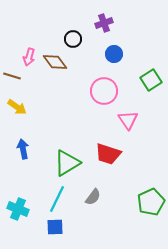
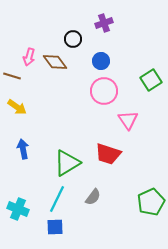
blue circle: moved 13 px left, 7 px down
